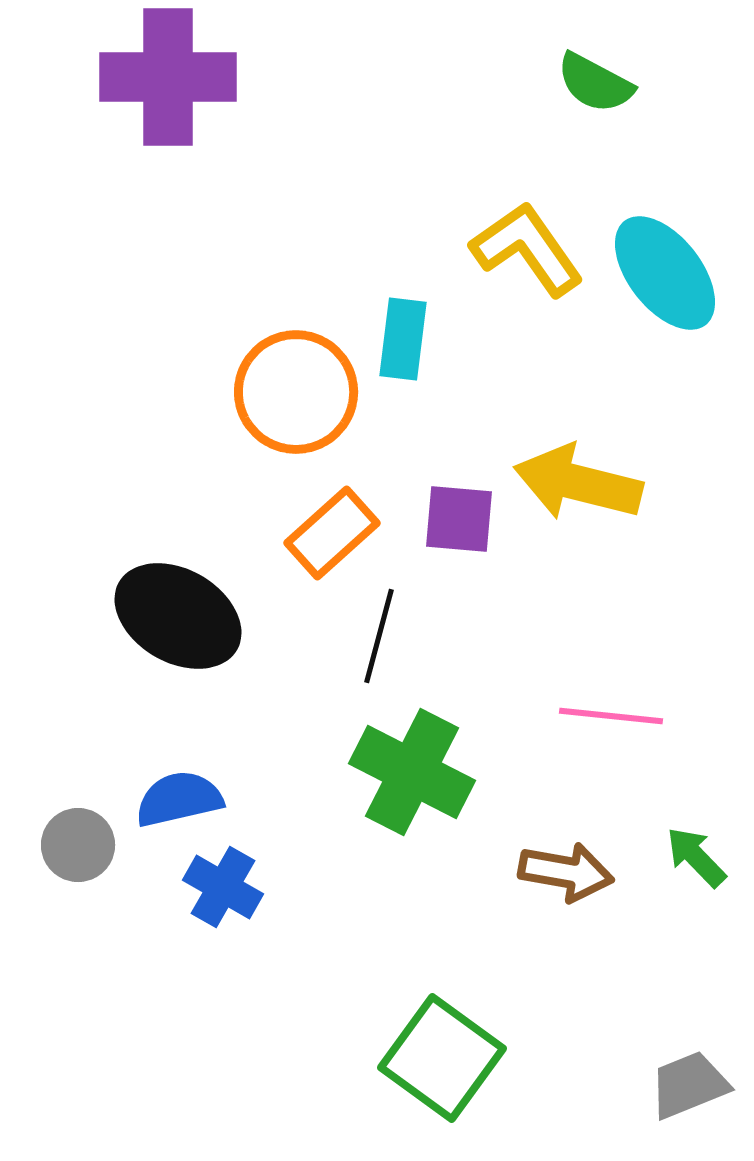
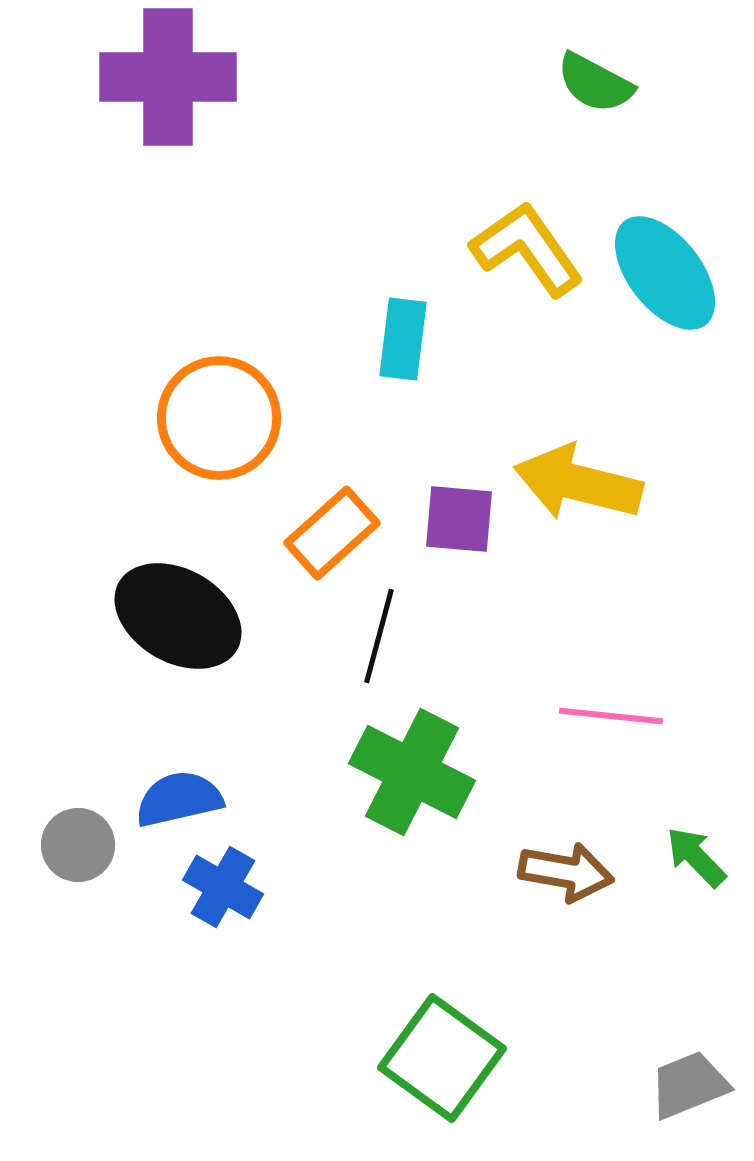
orange circle: moved 77 px left, 26 px down
